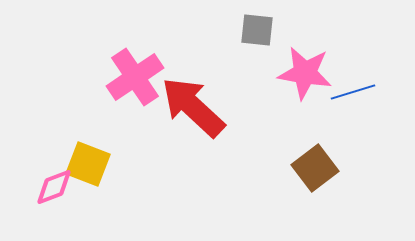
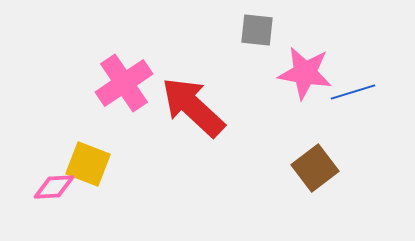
pink cross: moved 11 px left, 6 px down
pink diamond: rotated 18 degrees clockwise
